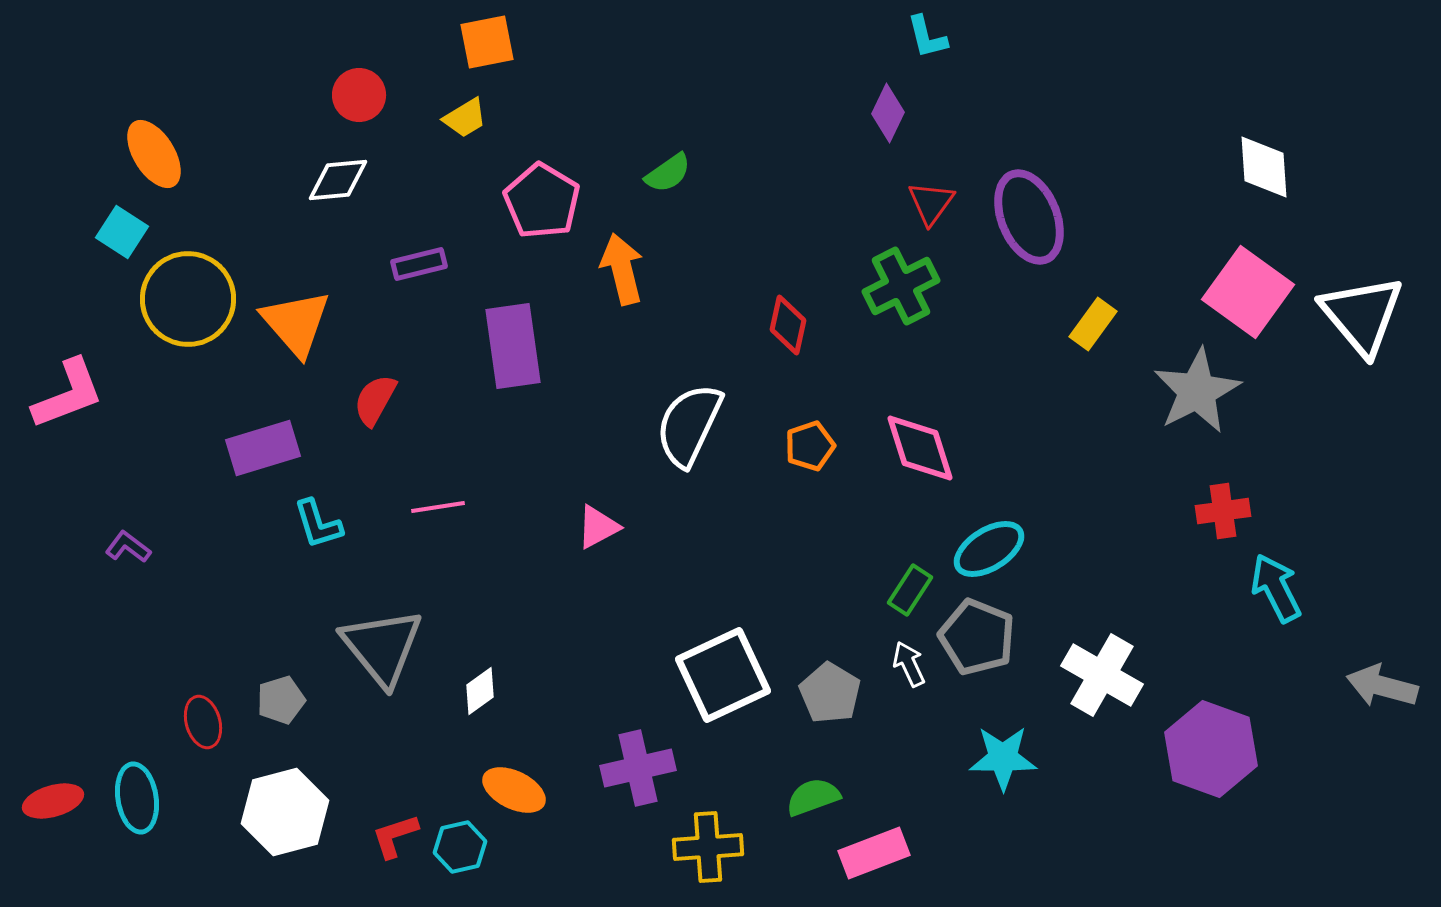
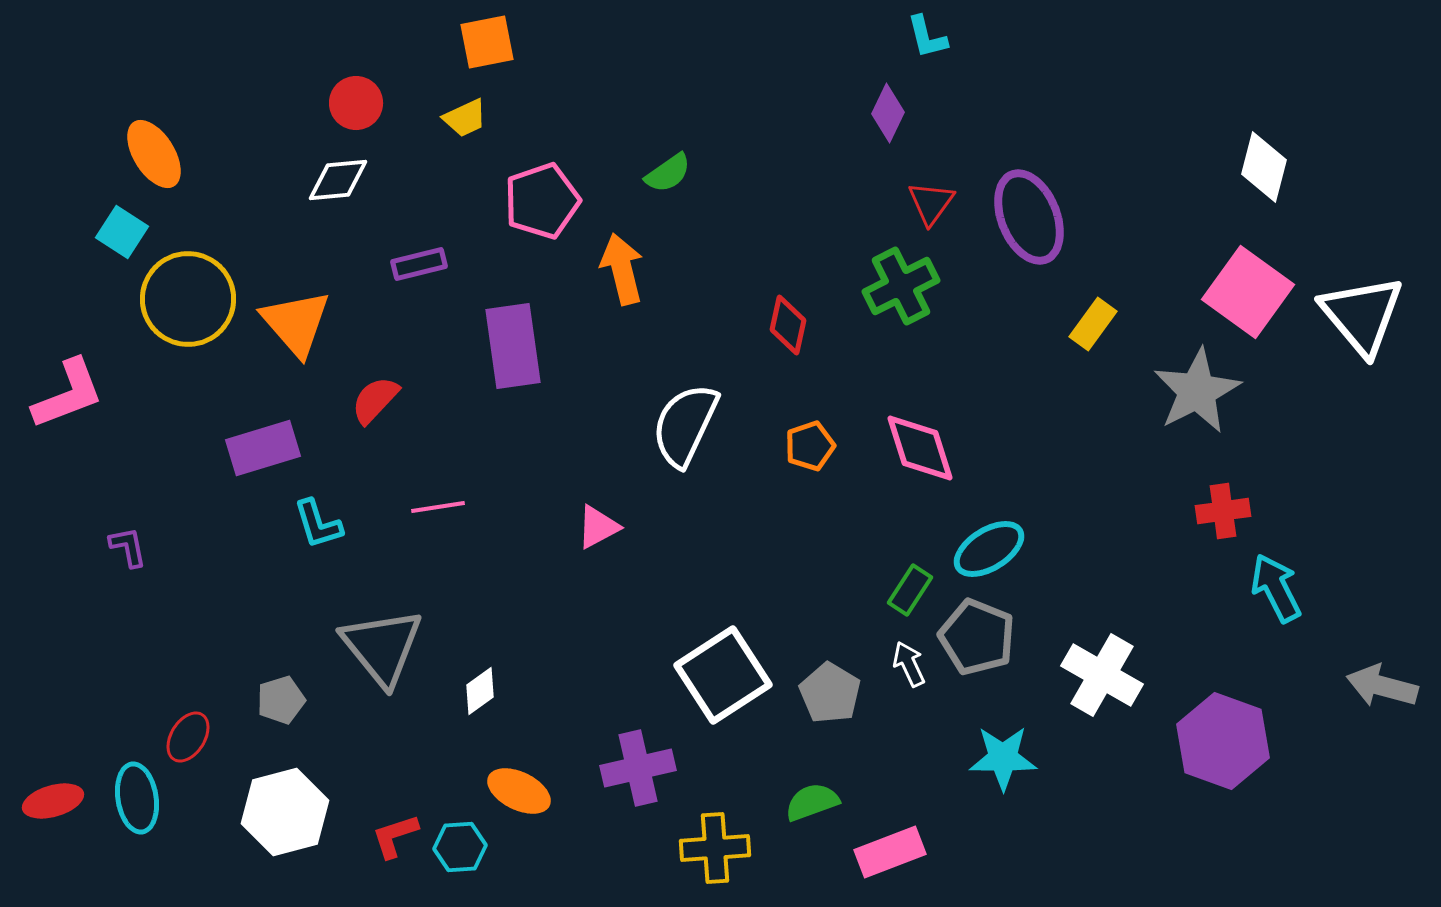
red circle at (359, 95): moved 3 px left, 8 px down
yellow trapezoid at (465, 118): rotated 6 degrees clockwise
white diamond at (1264, 167): rotated 18 degrees clockwise
pink pentagon at (542, 201): rotated 22 degrees clockwise
red semicircle at (375, 400): rotated 14 degrees clockwise
white semicircle at (689, 425): moved 4 px left
purple L-shape at (128, 547): rotated 42 degrees clockwise
white square at (723, 675): rotated 8 degrees counterclockwise
red ellipse at (203, 722): moved 15 px left, 15 px down; rotated 48 degrees clockwise
purple hexagon at (1211, 749): moved 12 px right, 8 px up
orange ellipse at (514, 790): moved 5 px right, 1 px down
green semicircle at (813, 797): moved 1 px left, 5 px down
cyan hexagon at (460, 847): rotated 9 degrees clockwise
yellow cross at (708, 847): moved 7 px right, 1 px down
pink rectangle at (874, 853): moved 16 px right, 1 px up
